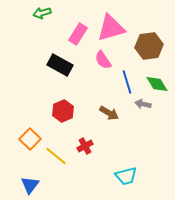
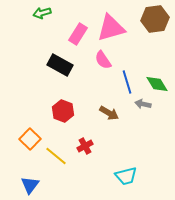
brown hexagon: moved 6 px right, 27 px up
red hexagon: rotated 15 degrees counterclockwise
